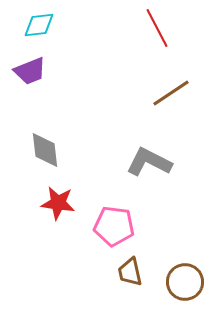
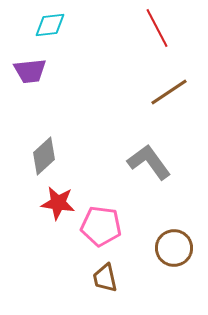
cyan diamond: moved 11 px right
purple trapezoid: rotated 16 degrees clockwise
brown line: moved 2 px left, 1 px up
gray diamond: moved 1 px left, 6 px down; rotated 54 degrees clockwise
gray L-shape: rotated 27 degrees clockwise
pink pentagon: moved 13 px left
brown trapezoid: moved 25 px left, 6 px down
brown circle: moved 11 px left, 34 px up
